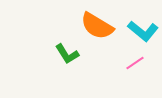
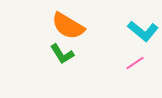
orange semicircle: moved 29 px left
green L-shape: moved 5 px left
